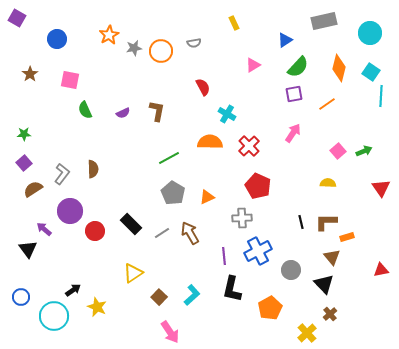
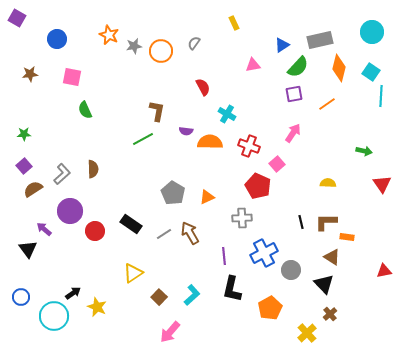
gray rectangle at (324, 21): moved 4 px left, 19 px down
cyan circle at (370, 33): moved 2 px right, 1 px up
orange star at (109, 35): rotated 18 degrees counterclockwise
blue triangle at (285, 40): moved 3 px left, 5 px down
gray semicircle at (194, 43): rotated 136 degrees clockwise
gray star at (134, 48): moved 2 px up
pink triangle at (253, 65): rotated 21 degrees clockwise
brown star at (30, 74): rotated 28 degrees clockwise
pink square at (70, 80): moved 2 px right, 3 px up
purple semicircle at (123, 113): moved 63 px right, 18 px down; rotated 32 degrees clockwise
red cross at (249, 146): rotated 25 degrees counterclockwise
pink square at (338, 151): moved 61 px left, 13 px down
green arrow at (364, 151): rotated 35 degrees clockwise
green line at (169, 158): moved 26 px left, 19 px up
purple square at (24, 163): moved 3 px down
gray L-shape at (62, 174): rotated 10 degrees clockwise
red triangle at (381, 188): moved 1 px right, 4 px up
black rectangle at (131, 224): rotated 10 degrees counterclockwise
gray line at (162, 233): moved 2 px right, 1 px down
orange rectangle at (347, 237): rotated 24 degrees clockwise
blue cross at (258, 251): moved 6 px right, 2 px down
brown triangle at (332, 257): rotated 18 degrees counterclockwise
red triangle at (381, 270): moved 3 px right, 1 px down
black arrow at (73, 290): moved 3 px down
pink arrow at (170, 332): rotated 75 degrees clockwise
